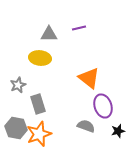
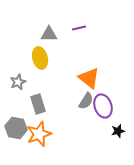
yellow ellipse: rotated 70 degrees clockwise
gray star: moved 3 px up
gray semicircle: moved 25 px up; rotated 102 degrees clockwise
